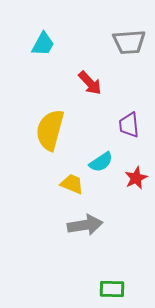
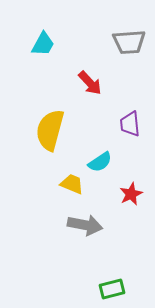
purple trapezoid: moved 1 px right, 1 px up
cyan semicircle: moved 1 px left
red star: moved 5 px left, 16 px down
gray arrow: rotated 20 degrees clockwise
green rectangle: rotated 15 degrees counterclockwise
